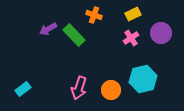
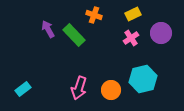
purple arrow: rotated 90 degrees clockwise
